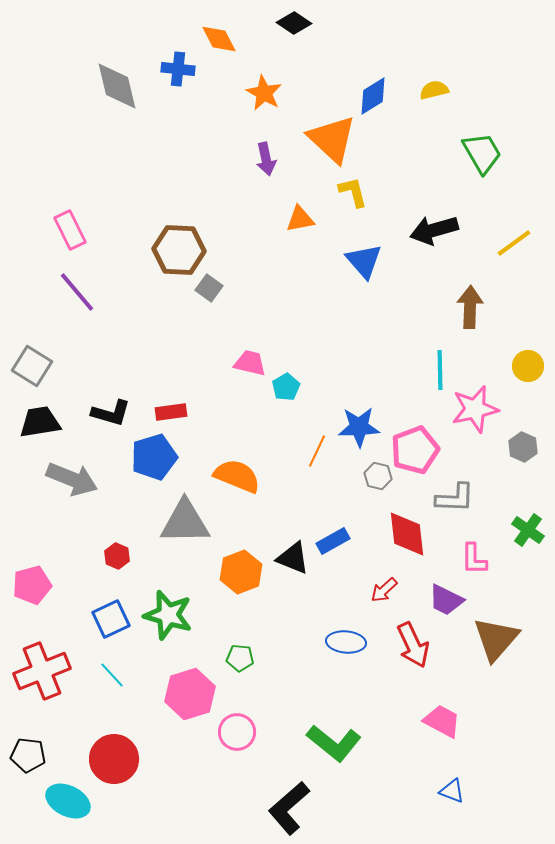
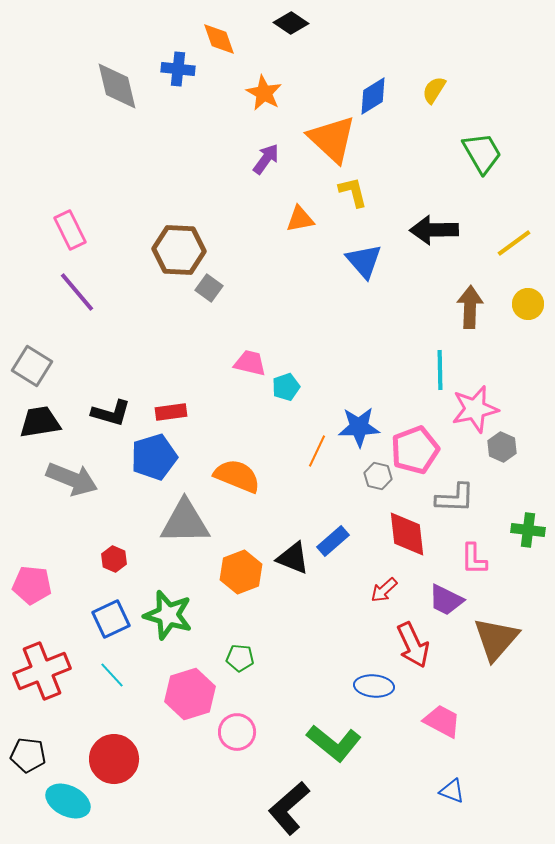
black diamond at (294, 23): moved 3 px left
orange diamond at (219, 39): rotated 9 degrees clockwise
yellow semicircle at (434, 90): rotated 44 degrees counterclockwise
purple arrow at (266, 159): rotated 132 degrees counterclockwise
black arrow at (434, 230): rotated 15 degrees clockwise
yellow circle at (528, 366): moved 62 px up
cyan pentagon at (286, 387): rotated 12 degrees clockwise
gray hexagon at (523, 447): moved 21 px left
green cross at (528, 530): rotated 28 degrees counterclockwise
blue rectangle at (333, 541): rotated 12 degrees counterclockwise
red hexagon at (117, 556): moved 3 px left, 3 px down
pink pentagon at (32, 585): rotated 21 degrees clockwise
blue ellipse at (346, 642): moved 28 px right, 44 px down
